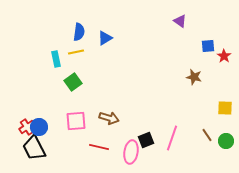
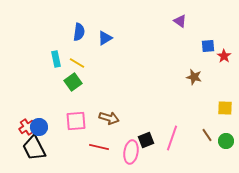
yellow line: moved 1 px right, 11 px down; rotated 42 degrees clockwise
